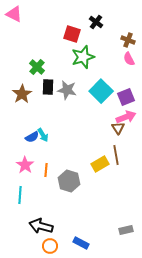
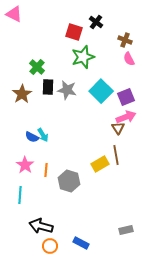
red square: moved 2 px right, 2 px up
brown cross: moved 3 px left
blue semicircle: rotated 56 degrees clockwise
